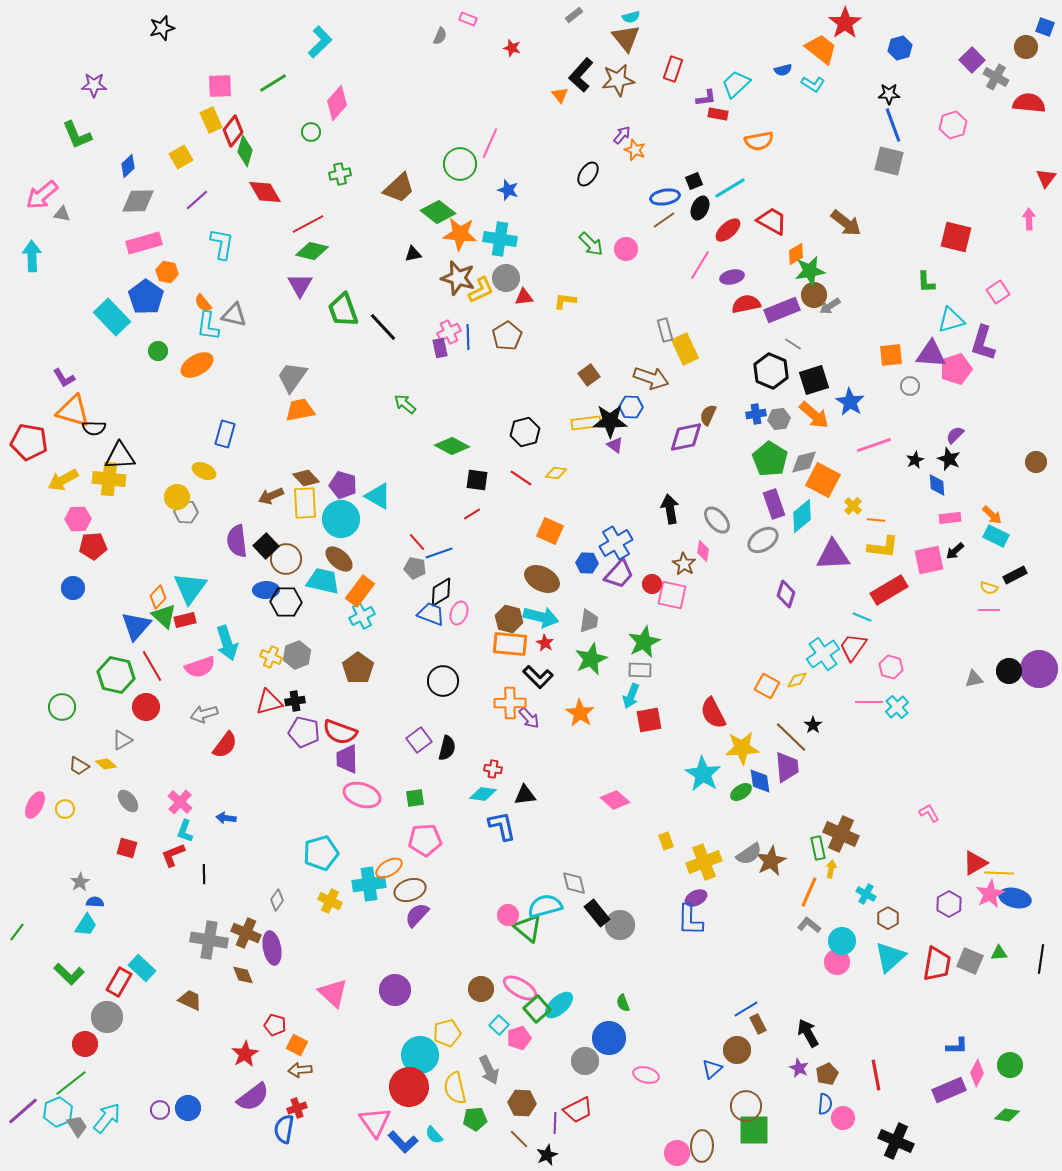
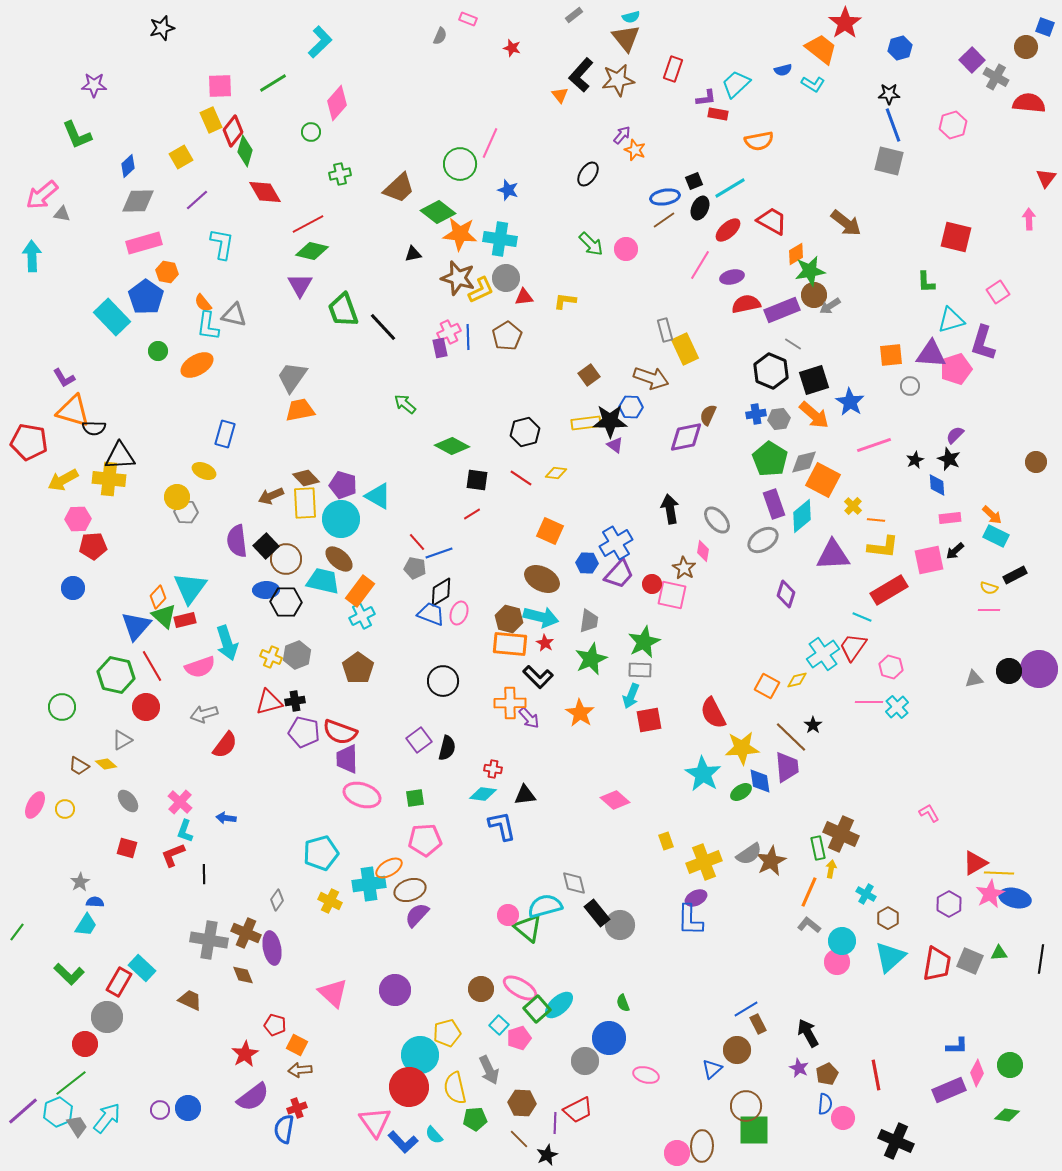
brown star at (684, 564): moved 4 px down
